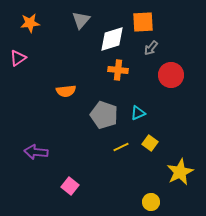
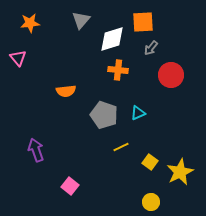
pink triangle: rotated 36 degrees counterclockwise
yellow square: moved 19 px down
purple arrow: moved 2 px up; rotated 65 degrees clockwise
